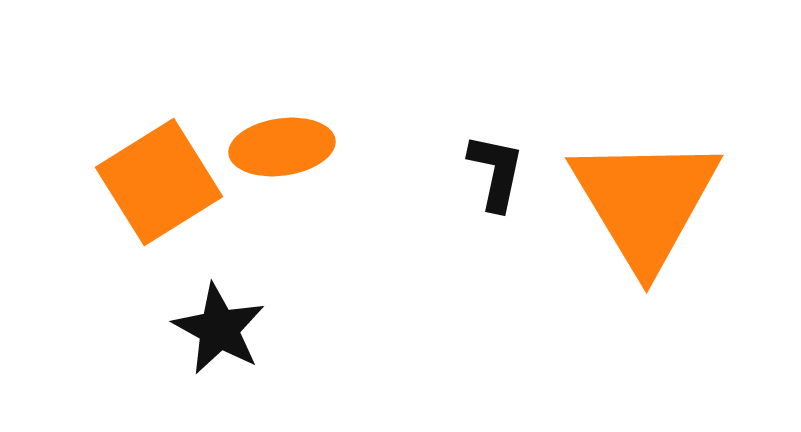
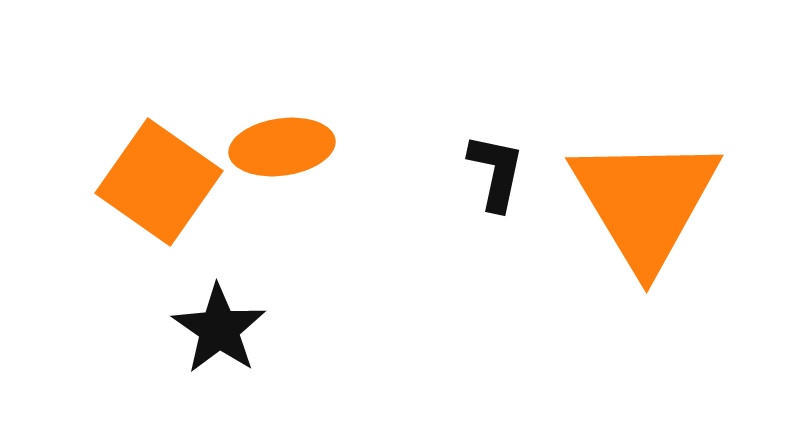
orange square: rotated 23 degrees counterclockwise
black star: rotated 6 degrees clockwise
